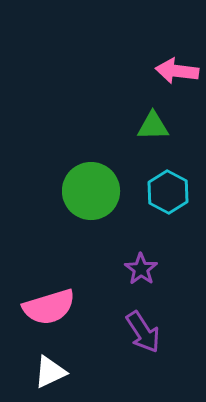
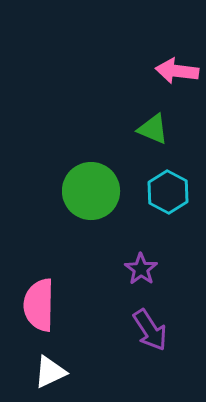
green triangle: moved 3 px down; rotated 24 degrees clockwise
pink semicircle: moved 10 px left, 2 px up; rotated 108 degrees clockwise
purple arrow: moved 7 px right, 2 px up
